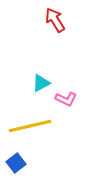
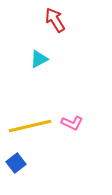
cyan triangle: moved 2 px left, 24 px up
pink L-shape: moved 6 px right, 24 px down
